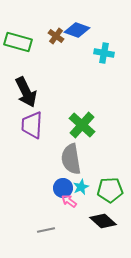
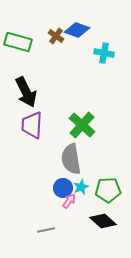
green pentagon: moved 2 px left
pink arrow: rotated 91 degrees clockwise
